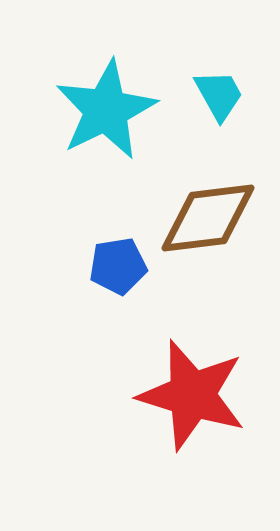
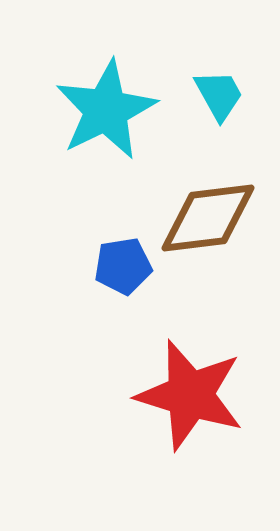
blue pentagon: moved 5 px right
red star: moved 2 px left
